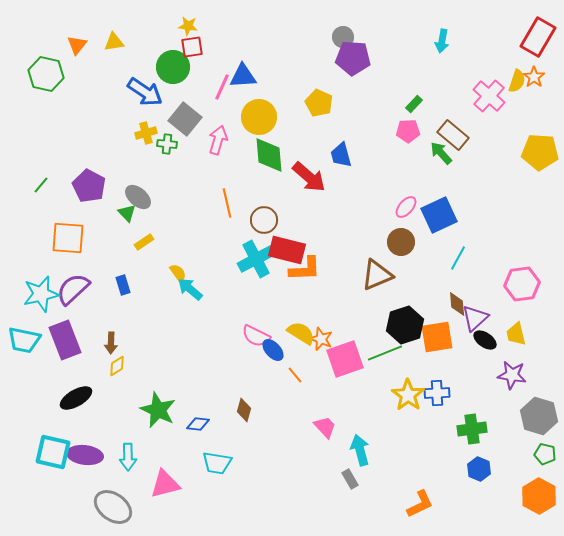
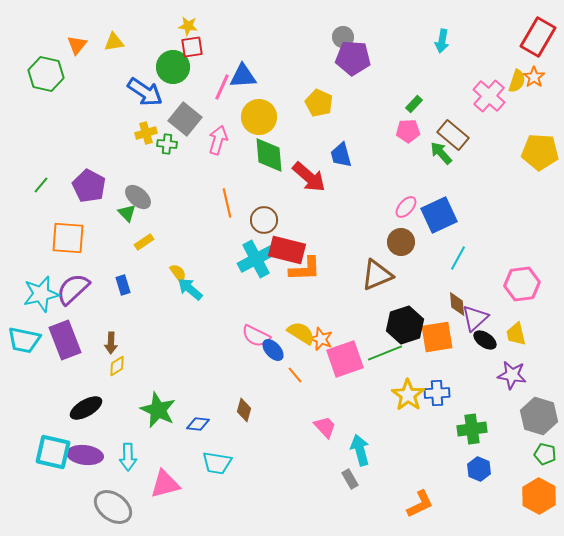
black ellipse at (76, 398): moved 10 px right, 10 px down
